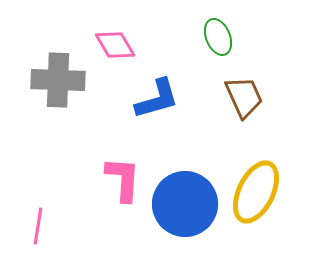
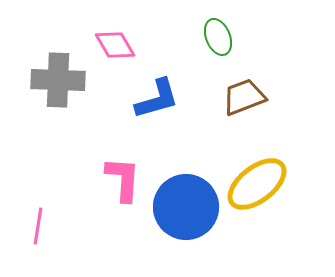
brown trapezoid: rotated 87 degrees counterclockwise
yellow ellipse: moved 1 px right, 8 px up; rotated 26 degrees clockwise
blue circle: moved 1 px right, 3 px down
